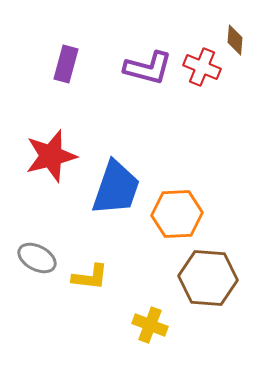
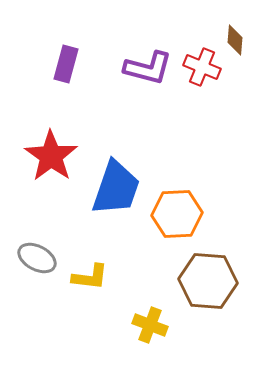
red star: rotated 22 degrees counterclockwise
brown hexagon: moved 3 px down
